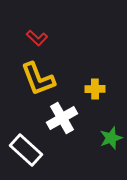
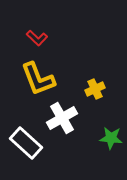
yellow cross: rotated 24 degrees counterclockwise
green star: rotated 25 degrees clockwise
white rectangle: moved 7 px up
